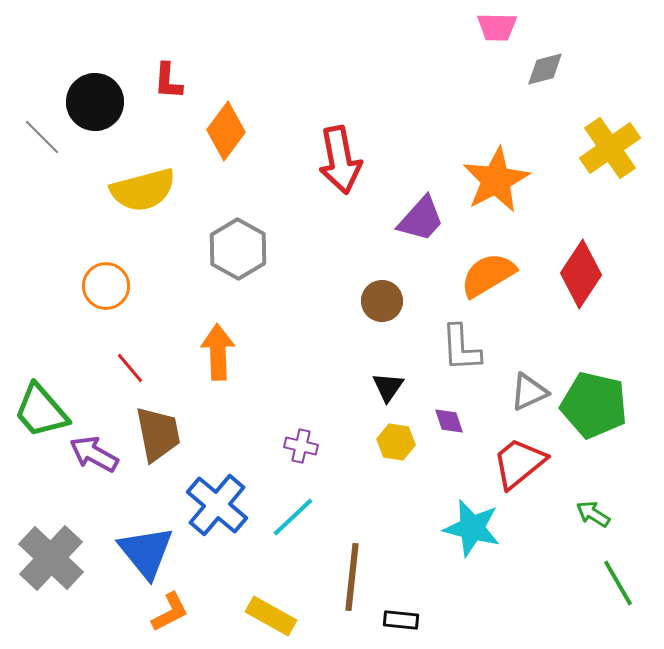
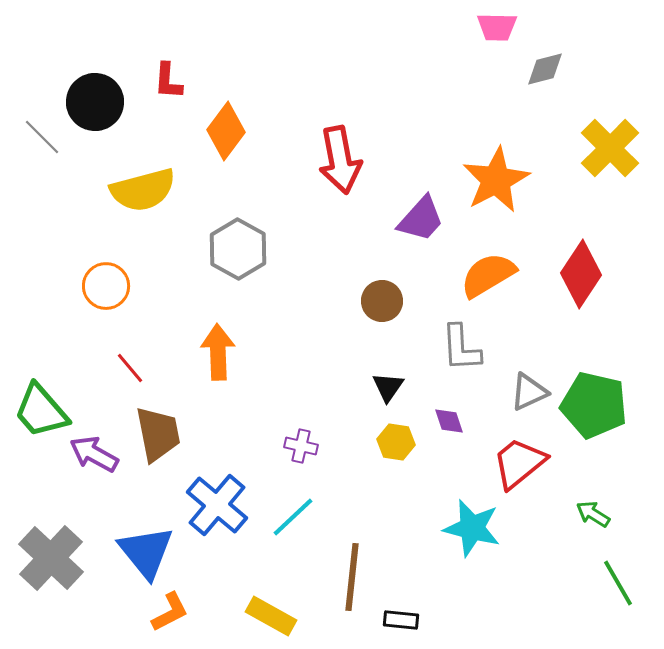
yellow cross: rotated 10 degrees counterclockwise
